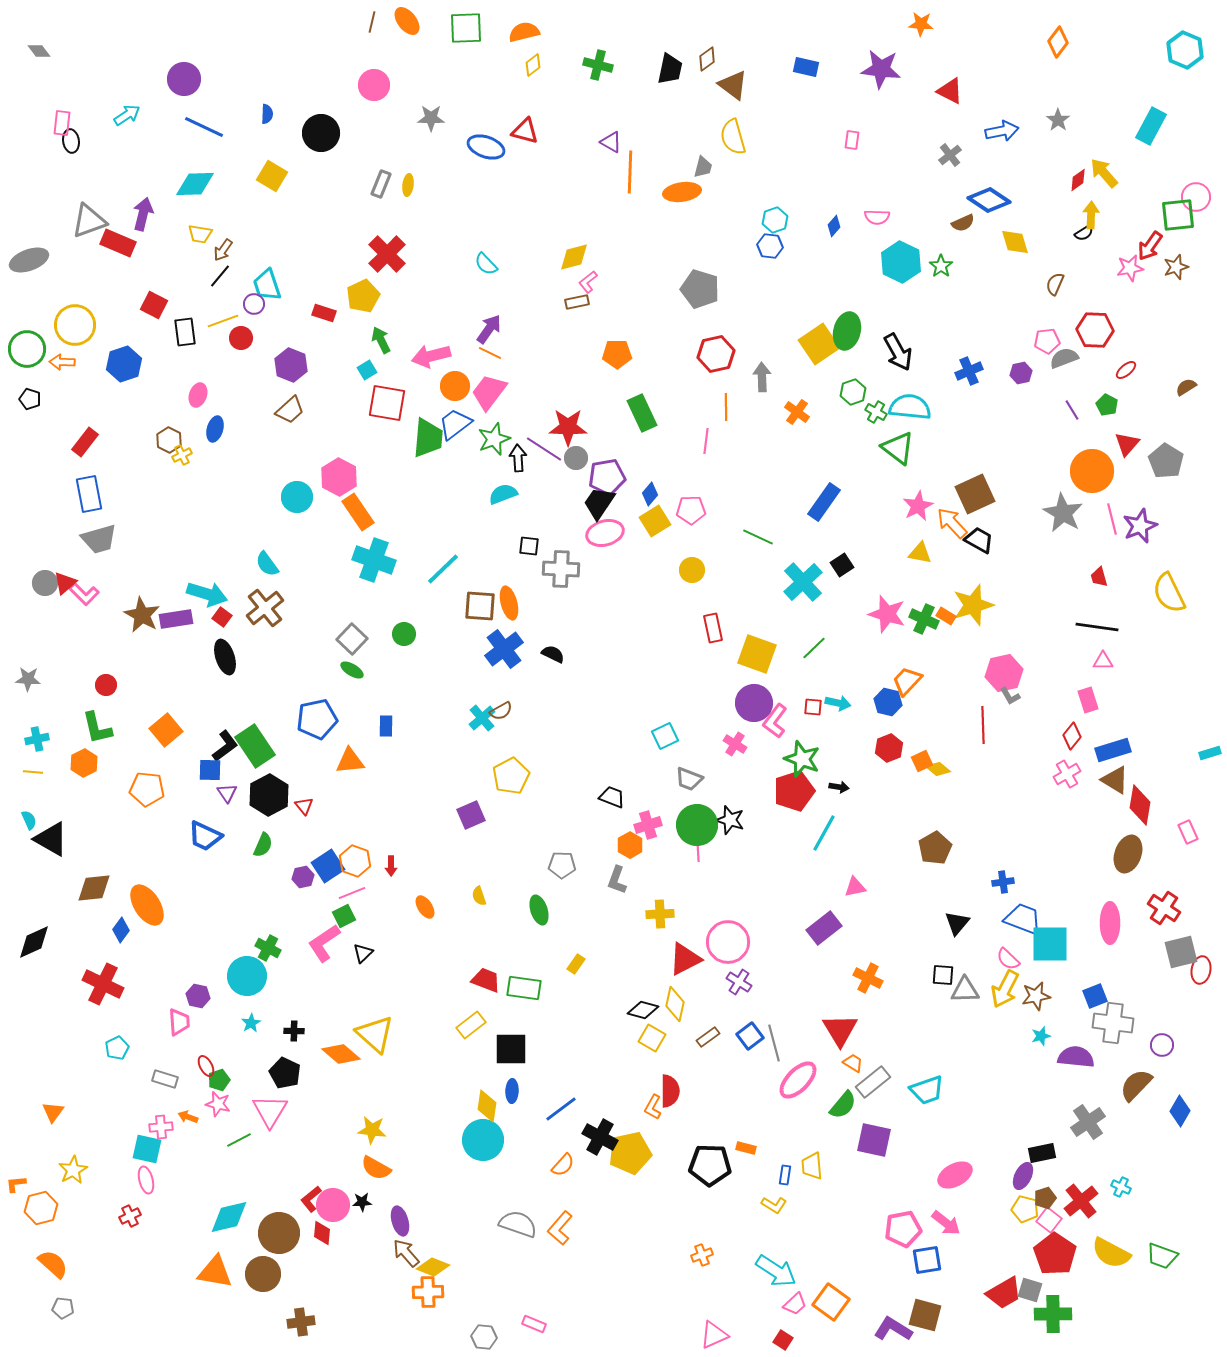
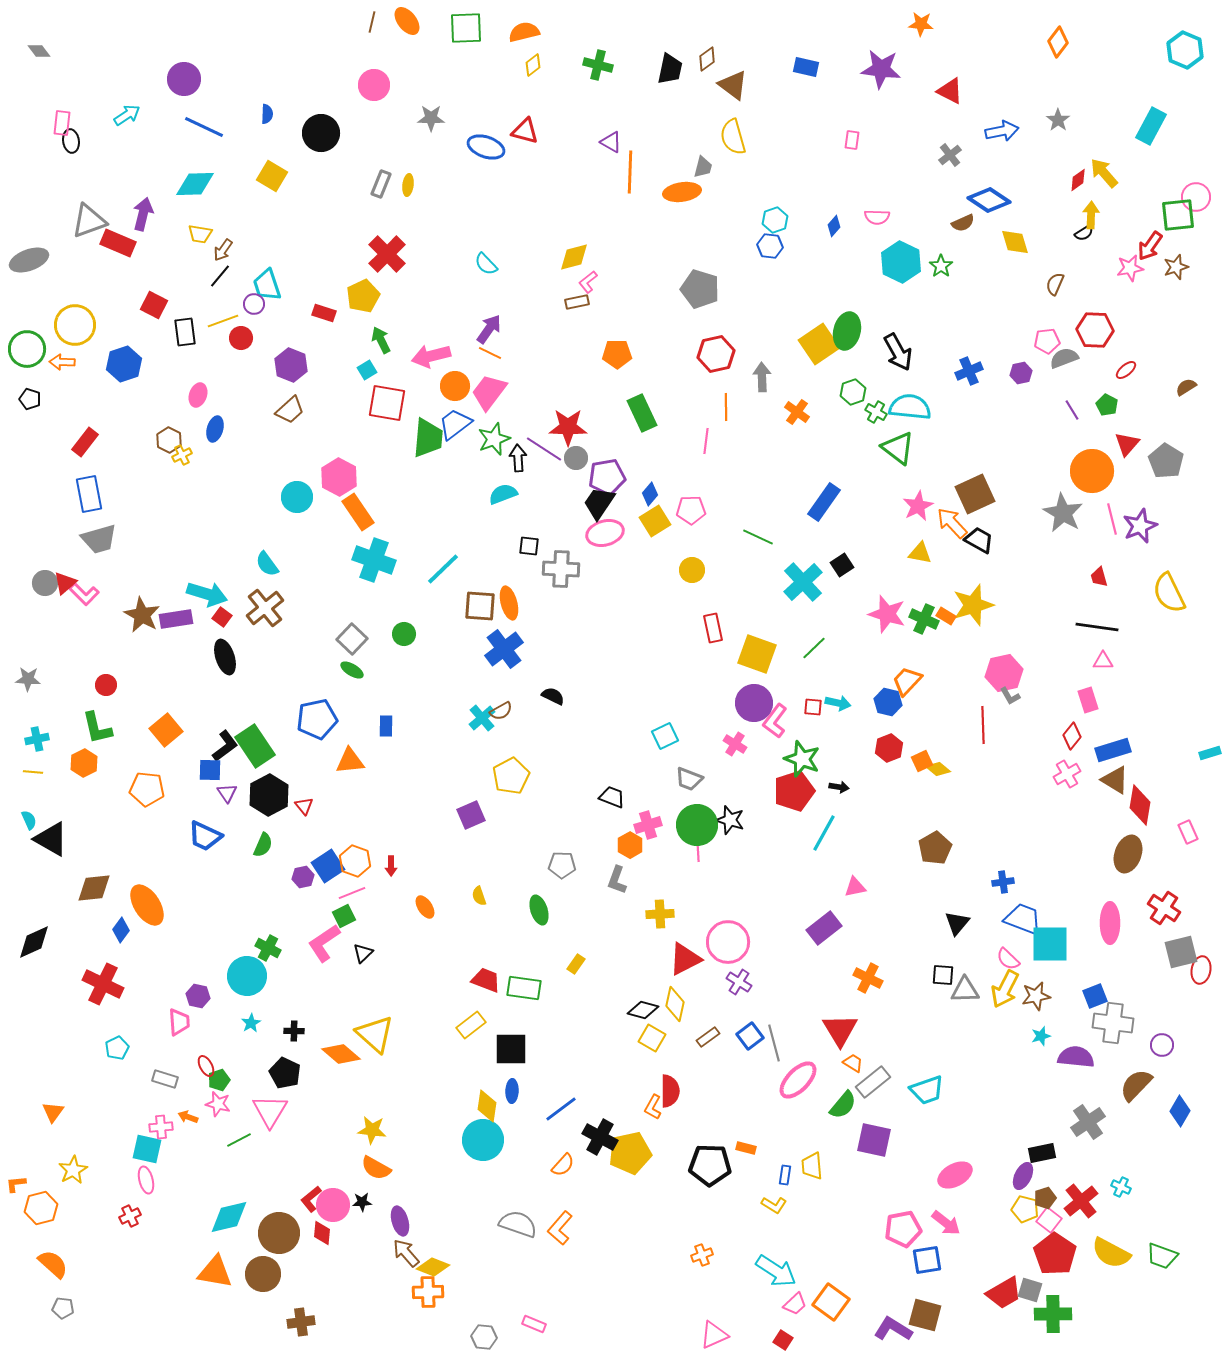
black semicircle at (553, 654): moved 42 px down
